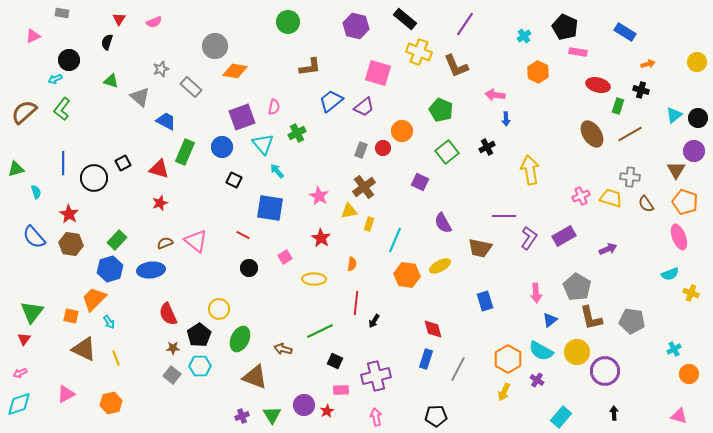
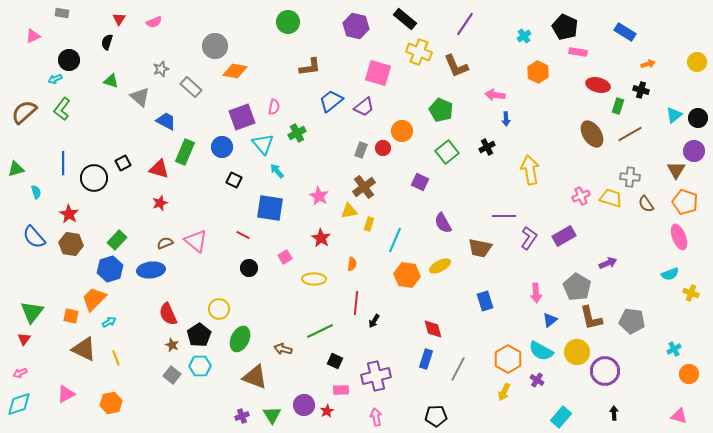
purple arrow at (608, 249): moved 14 px down
cyan arrow at (109, 322): rotated 88 degrees counterclockwise
brown star at (173, 348): moved 1 px left, 3 px up; rotated 24 degrees clockwise
